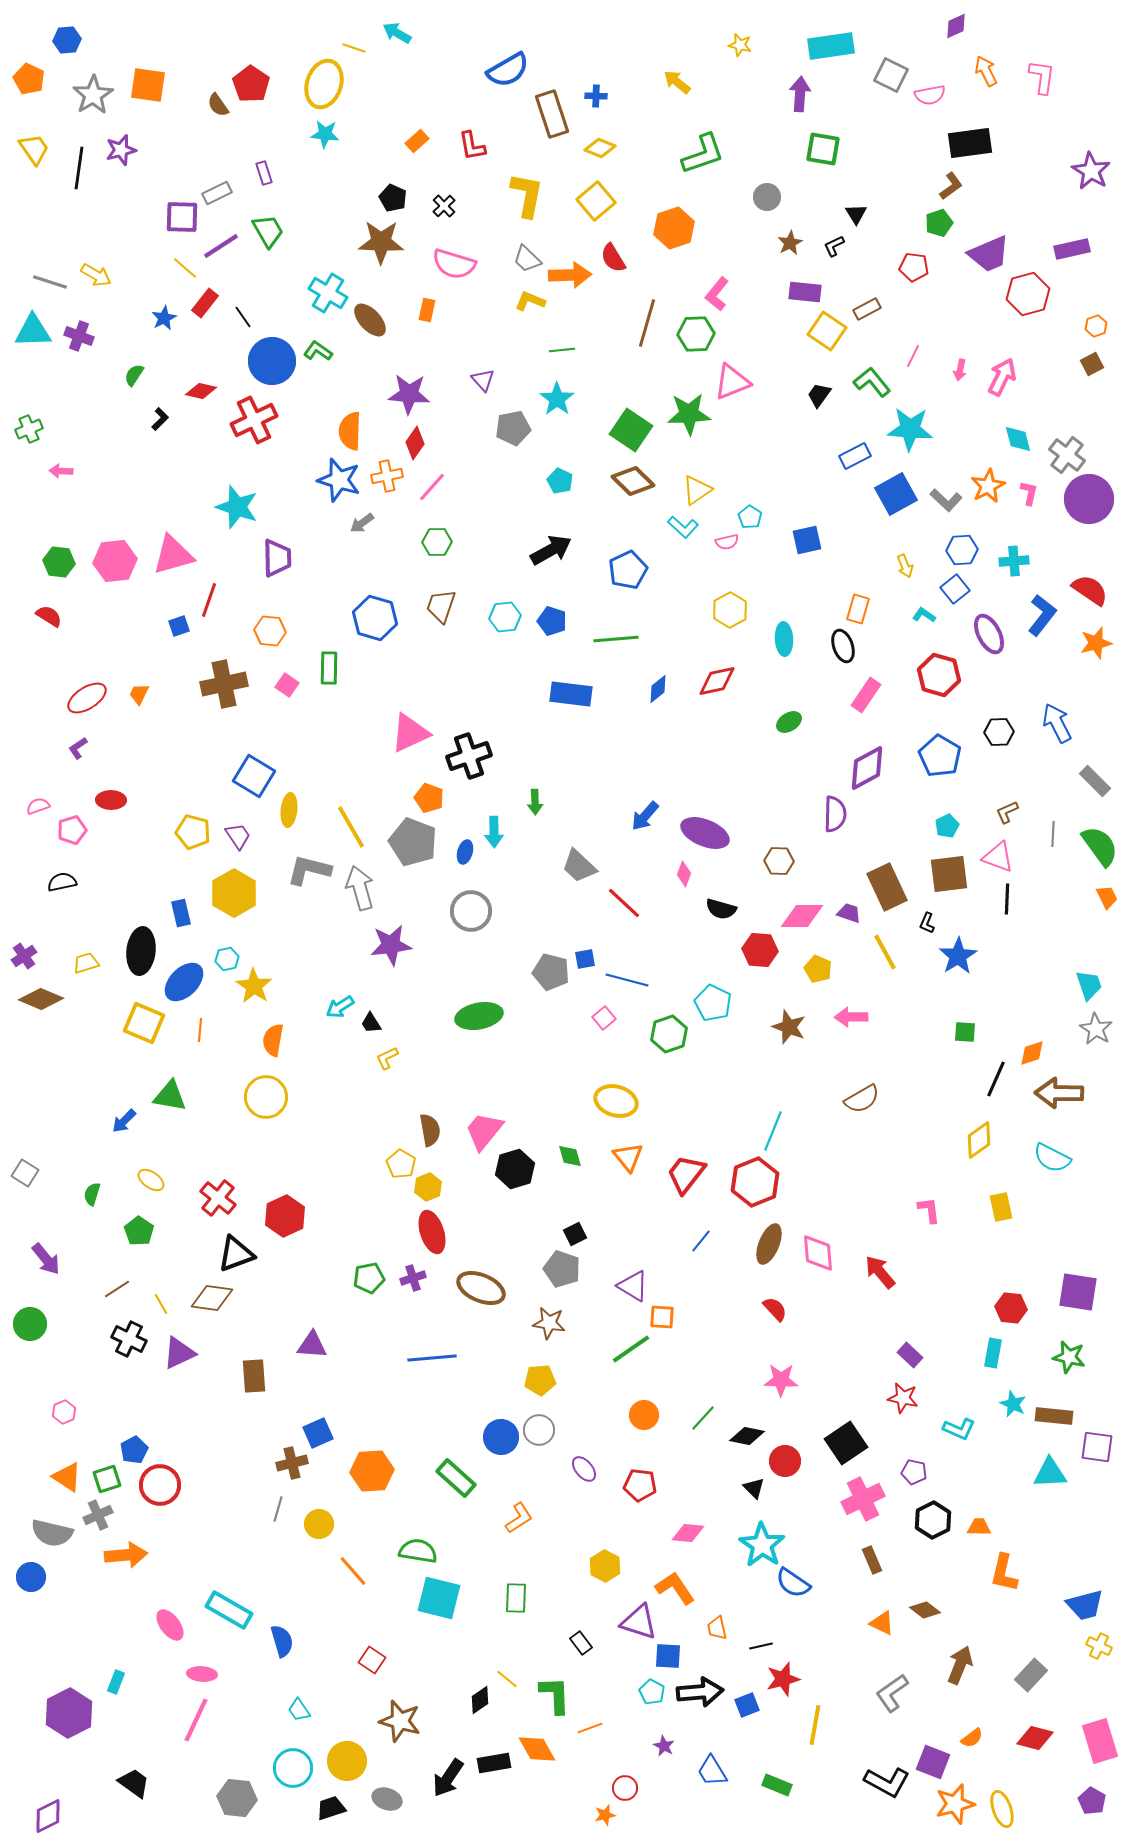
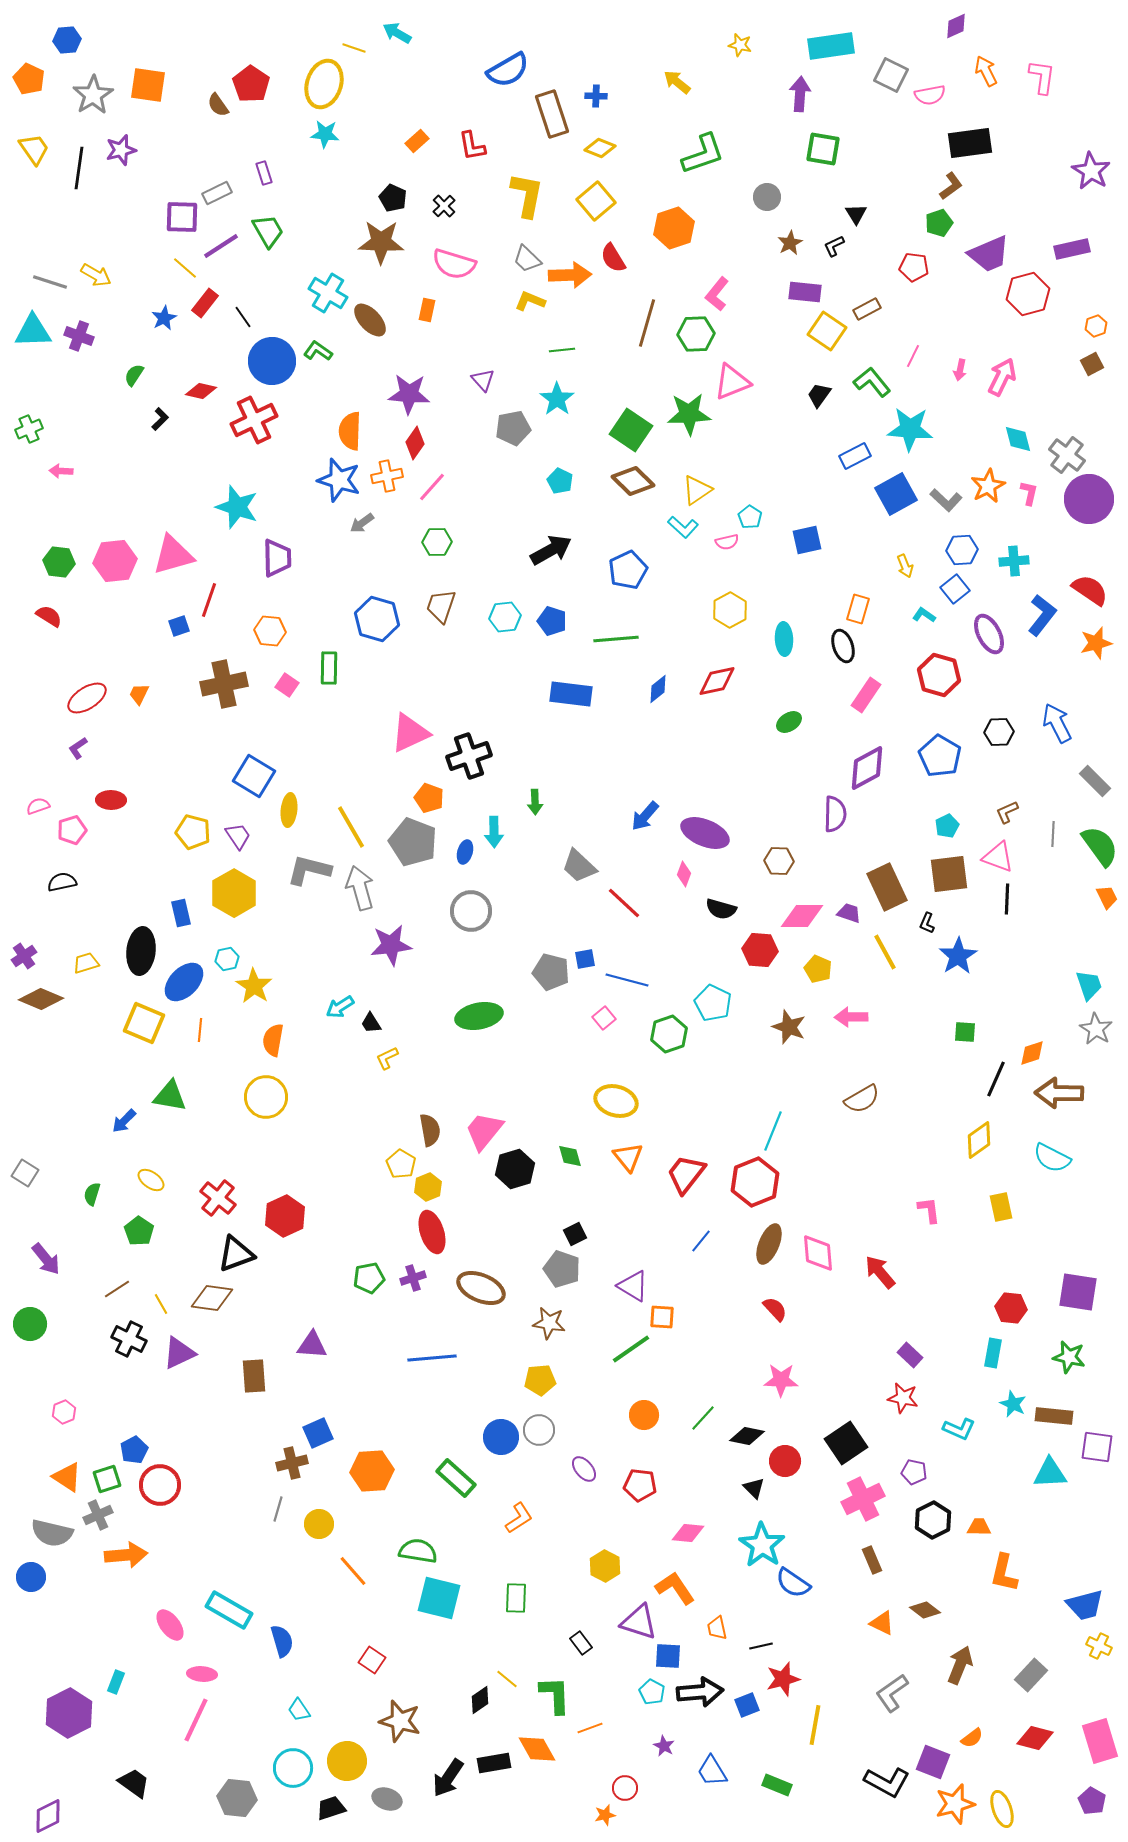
blue hexagon at (375, 618): moved 2 px right, 1 px down
